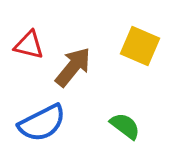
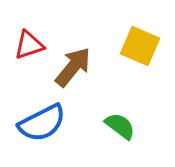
red triangle: rotated 32 degrees counterclockwise
green semicircle: moved 5 px left
